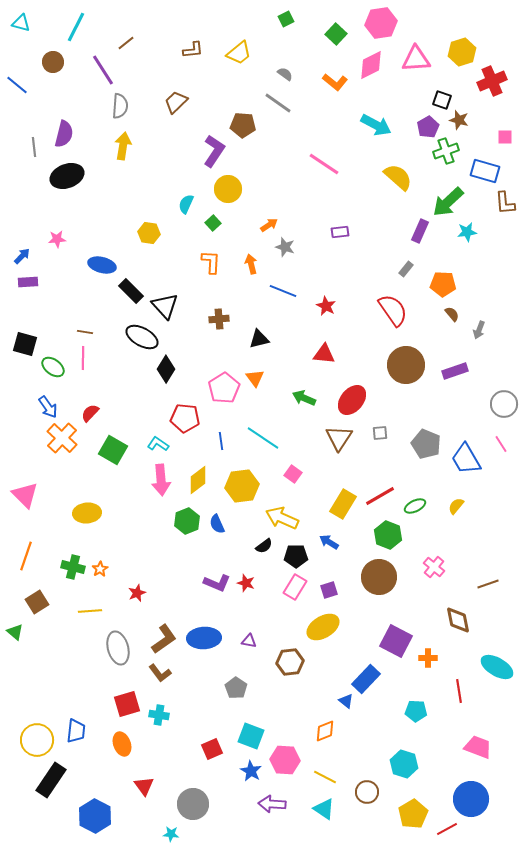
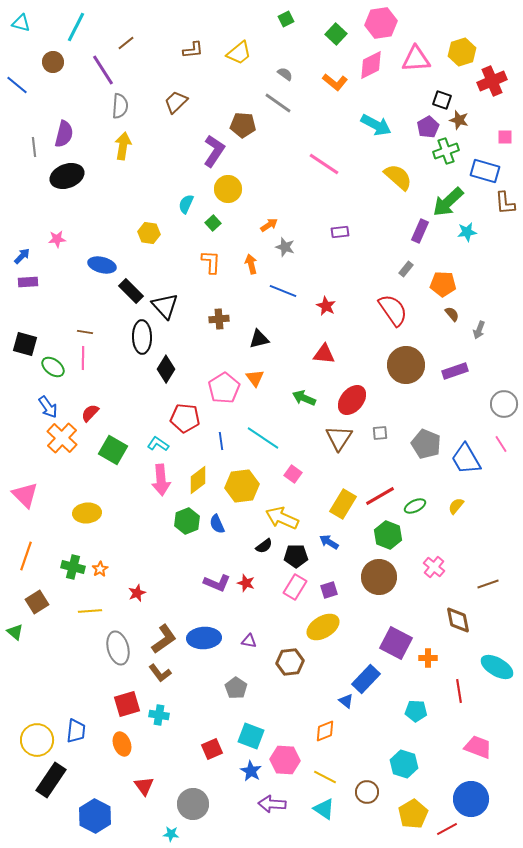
black ellipse at (142, 337): rotated 60 degrees clockwise
purple square at (396, 641): moved 2 px down
